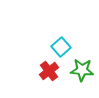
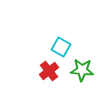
cyan square: rotated 18 degrees counterclockwise
